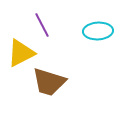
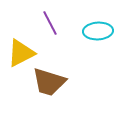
purple line: moved 8 px right, 2 px up
